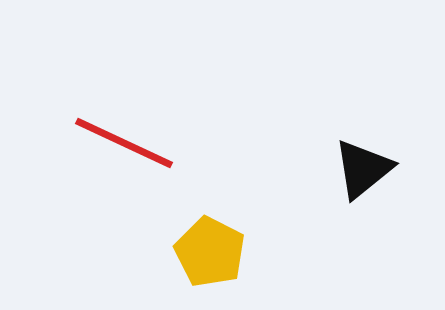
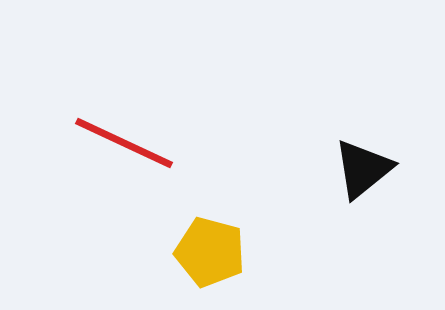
yellow pentagon: rotated 12 degrees counterclockwise
